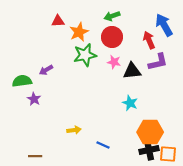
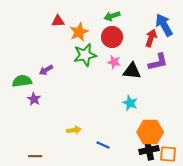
red arrow: moved 2 px right, 2 px up; rotated 42 degrees clockwise
black triangle: rotated 12 degrees clockwise
